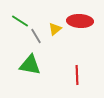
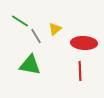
red ellipse: moved 4 px right, 22 px down
red line: moved 3 px right, 4 px up
